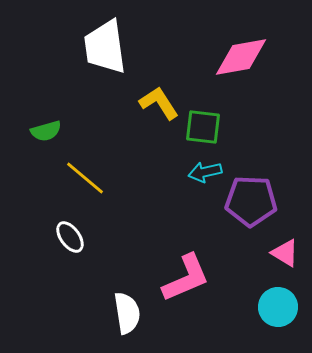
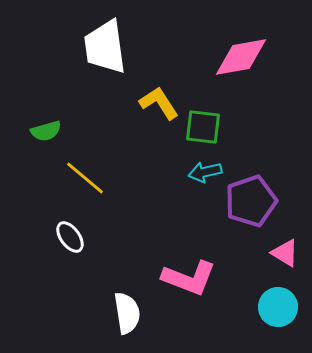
purple pentagon: rotated 21 degrees counterclockwise
pink L-shape: moved 3 px right; rotated 44 degrees clockwise
